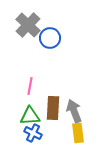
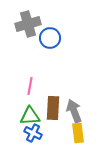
gray cross: moved 1 px up; rotated 30 degrees clockwise
